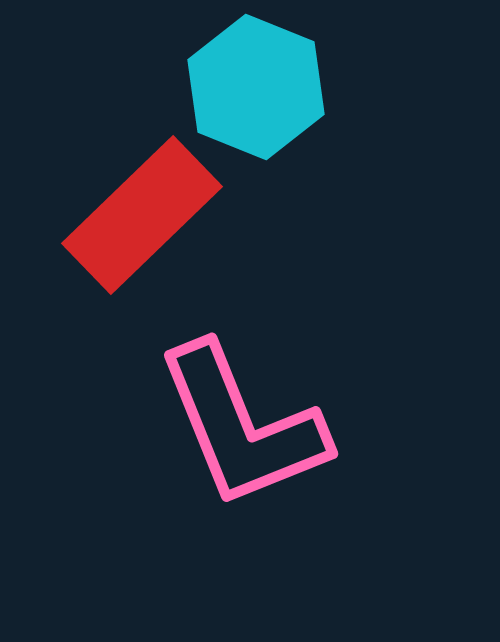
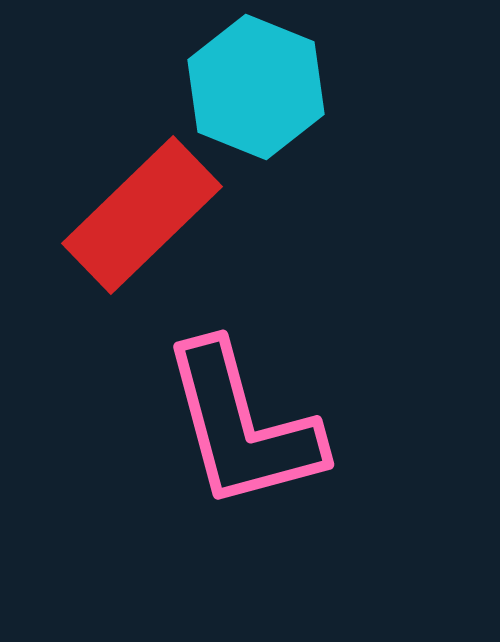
pink L-shape: rotated 7 degrees clockwise
